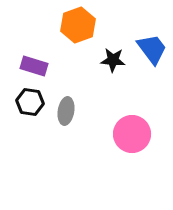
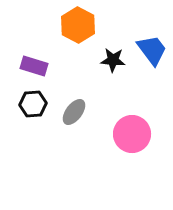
orange hexagon: rotated 12 degrees counterclockwise
blue trapezoid: moved 1 px down
black hexagon: moved 3 px right, 2 px down; rotated 12 degrees counterclockwise
gray ellipse: moved 8 px right, 1 px down; rotated 28 degrees clockwise
